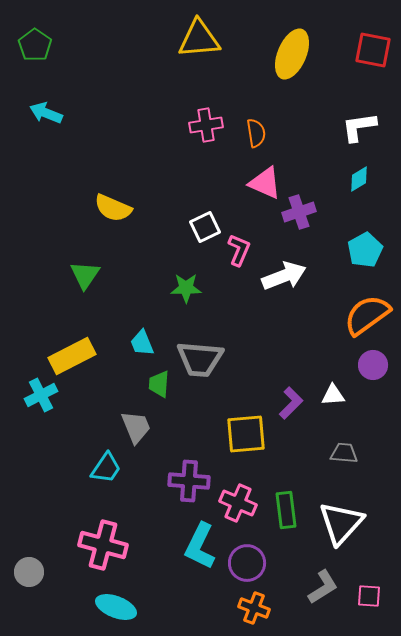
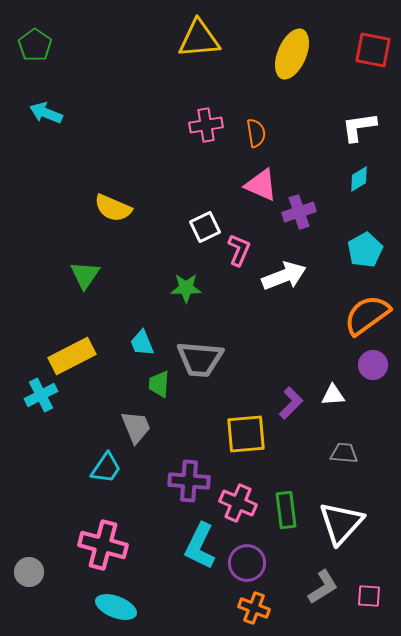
pink triangle at (265, 183): moved 4 px left, 2 px down
